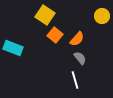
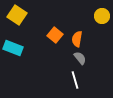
yellow square: moved 28 px left
orange semicircle: rotated 147 degrees clockwise
